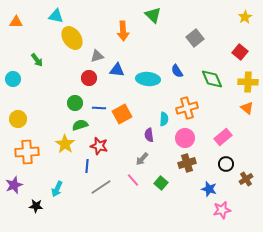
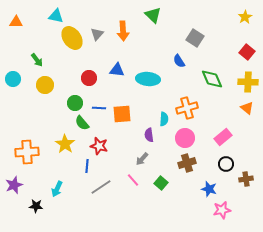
gray square at (195, 38): rotated 18 degrees counterclockwise
red square at (240, 52): moved 7 px right
gray triangle at (97, 56): moved 22 px up; rotated 32 degrees counterclockwise
blue semicircle at (177, 71): moved 2 px right, 10 px up
orange square at (122, 114): rotated 24 degrees clockwise
yellow circle at (18, 119): moved 27 px right, 34 px up
green semicircle at (80, 125): moved 2 px right, 2 px up; rotated 112 degrees counterclockwise
brown cross at (246, 179): rotated 24 degrees clockwise
